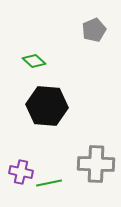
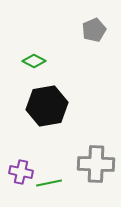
green diamond: rotated 15 degrees counterclockwise
black hexagon: rotated 15 degrees counterclockwise
